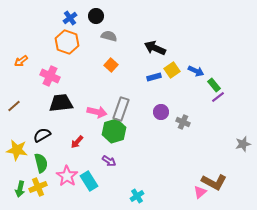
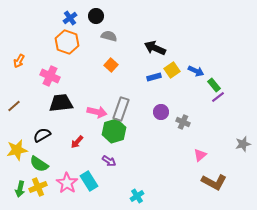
orange arrow: moved 2 px left; rotated 24 degrees counterclockwise
yellow star: rotated 20 degrees counterclockwise
green semicircle: moved 2 px left, 1 px down; rotated 138 degrees clockwise
pink star: moved 7 px down
pink triangle: moved 37 px up
